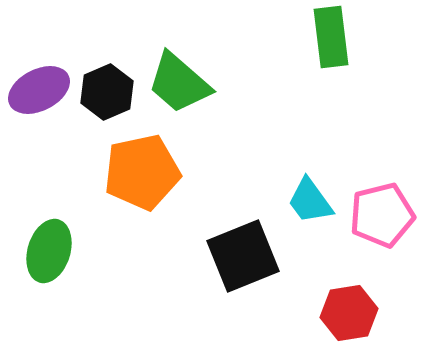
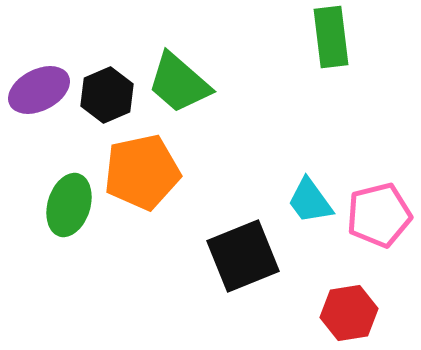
black hexagon: moved 3 px down
pink pentagon: moved 3 px left
green ellipse: moved 20 px right, 46 px up
